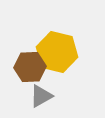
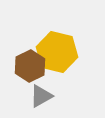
brown hexagon: moved 1 px up; rotated 24 degrees counterclockwise
